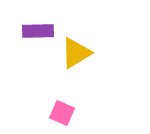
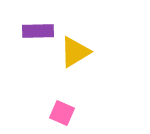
yellow triangle: moved 1 px left, 1 px up
